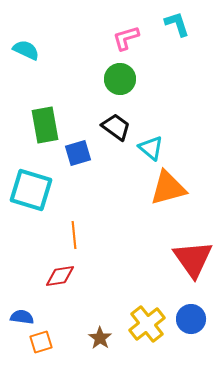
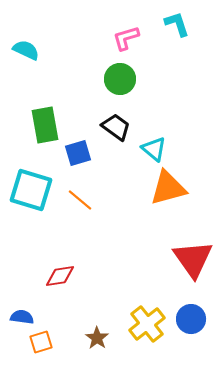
cyan triangle: moved 3 px right, 1 px down
orange line: moved 6 px right, 35 px up; rotated 44 degrees counterclockwise
brown star: moved 3 px left
